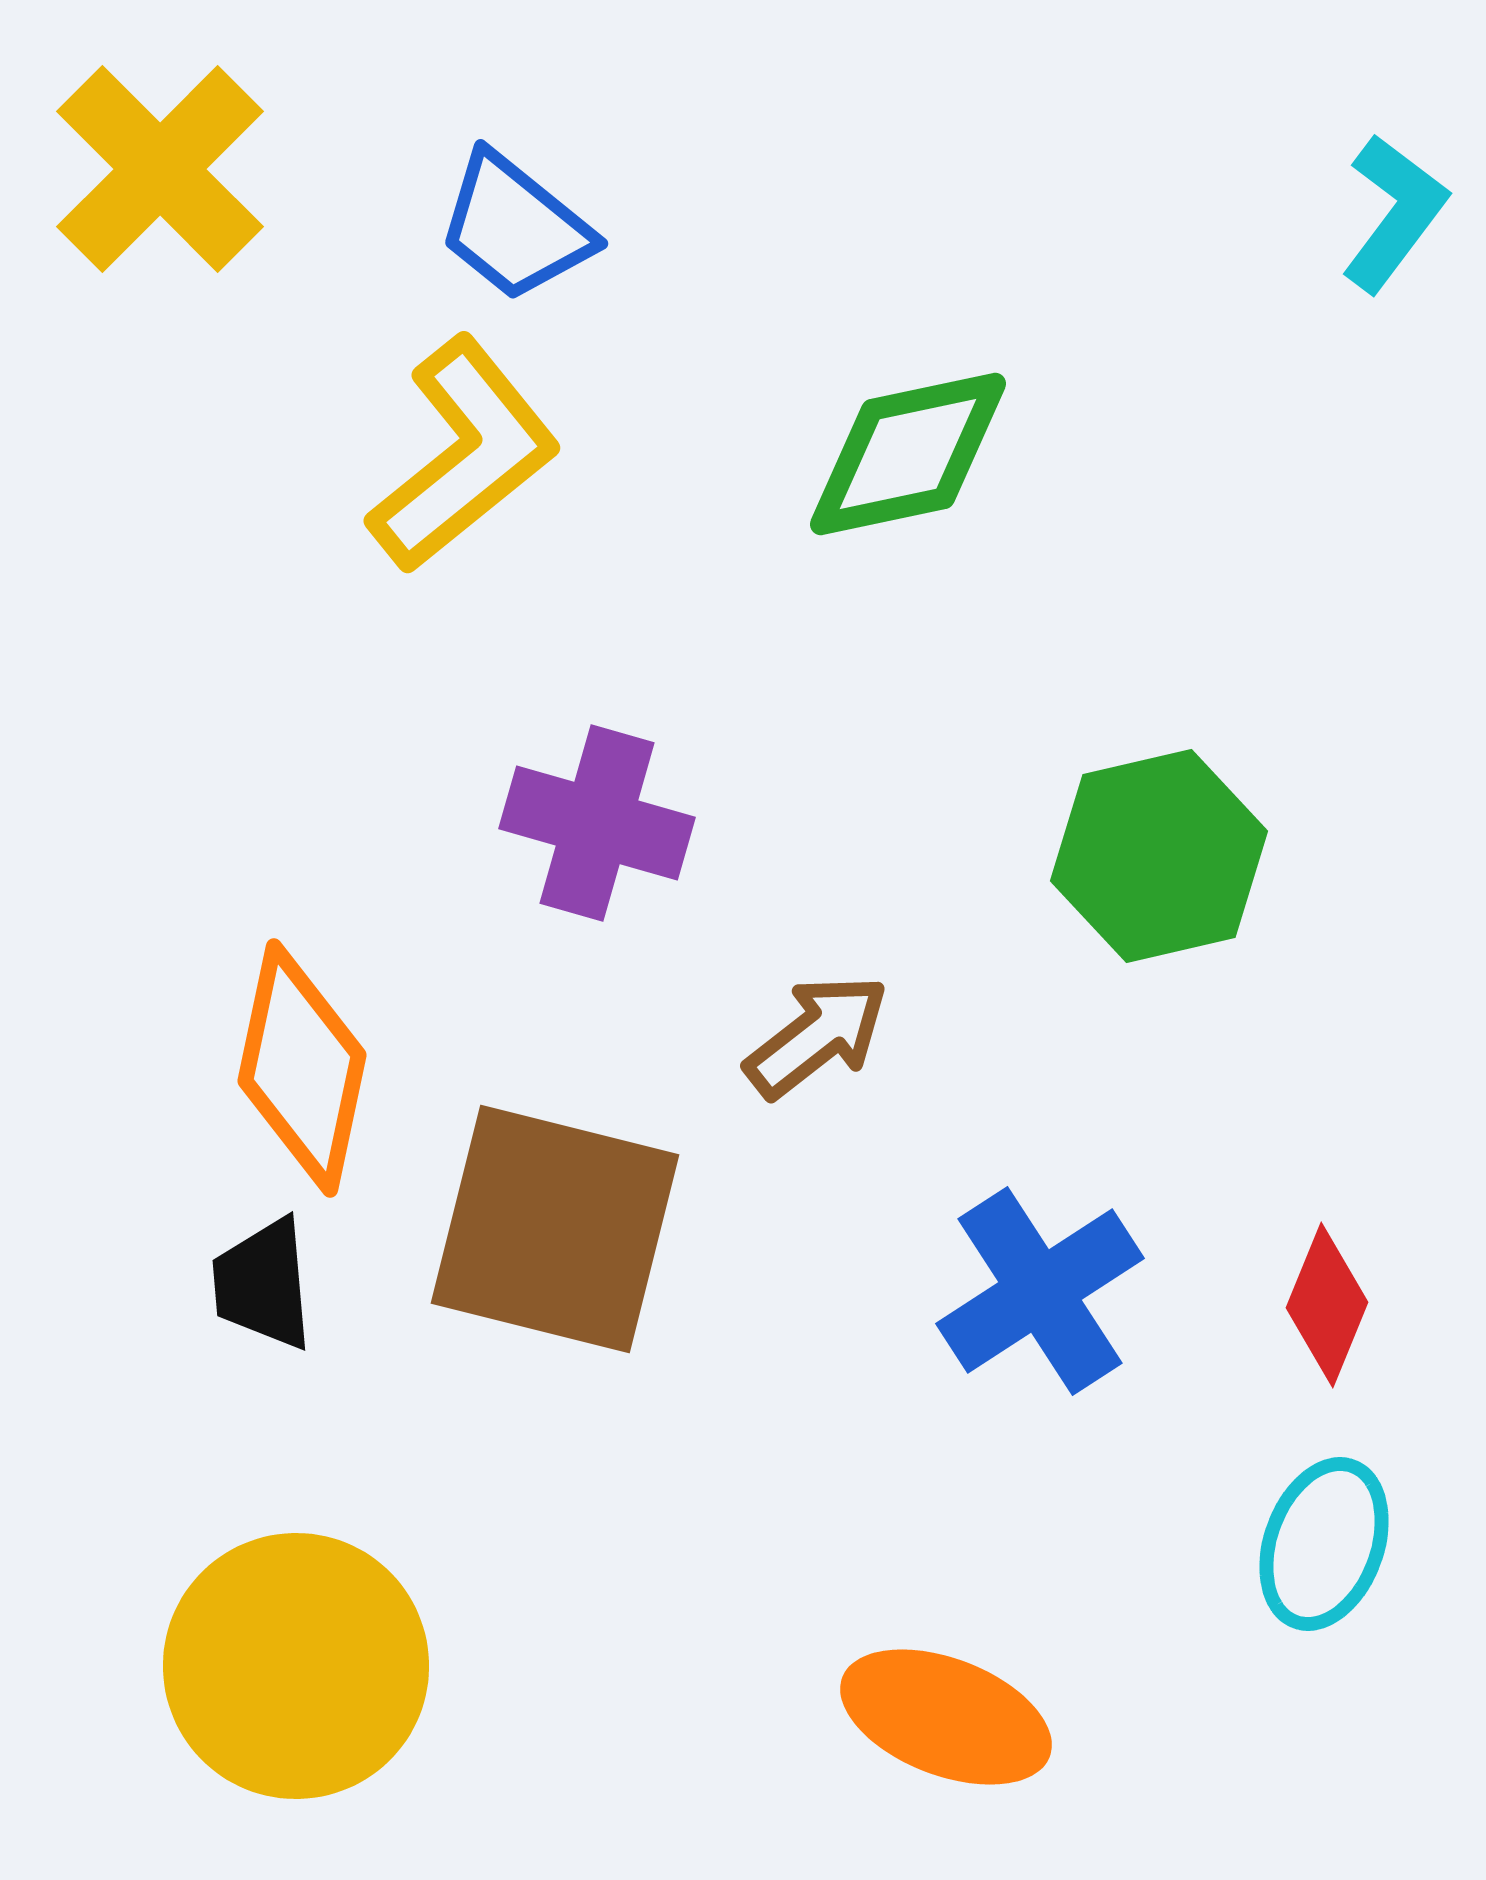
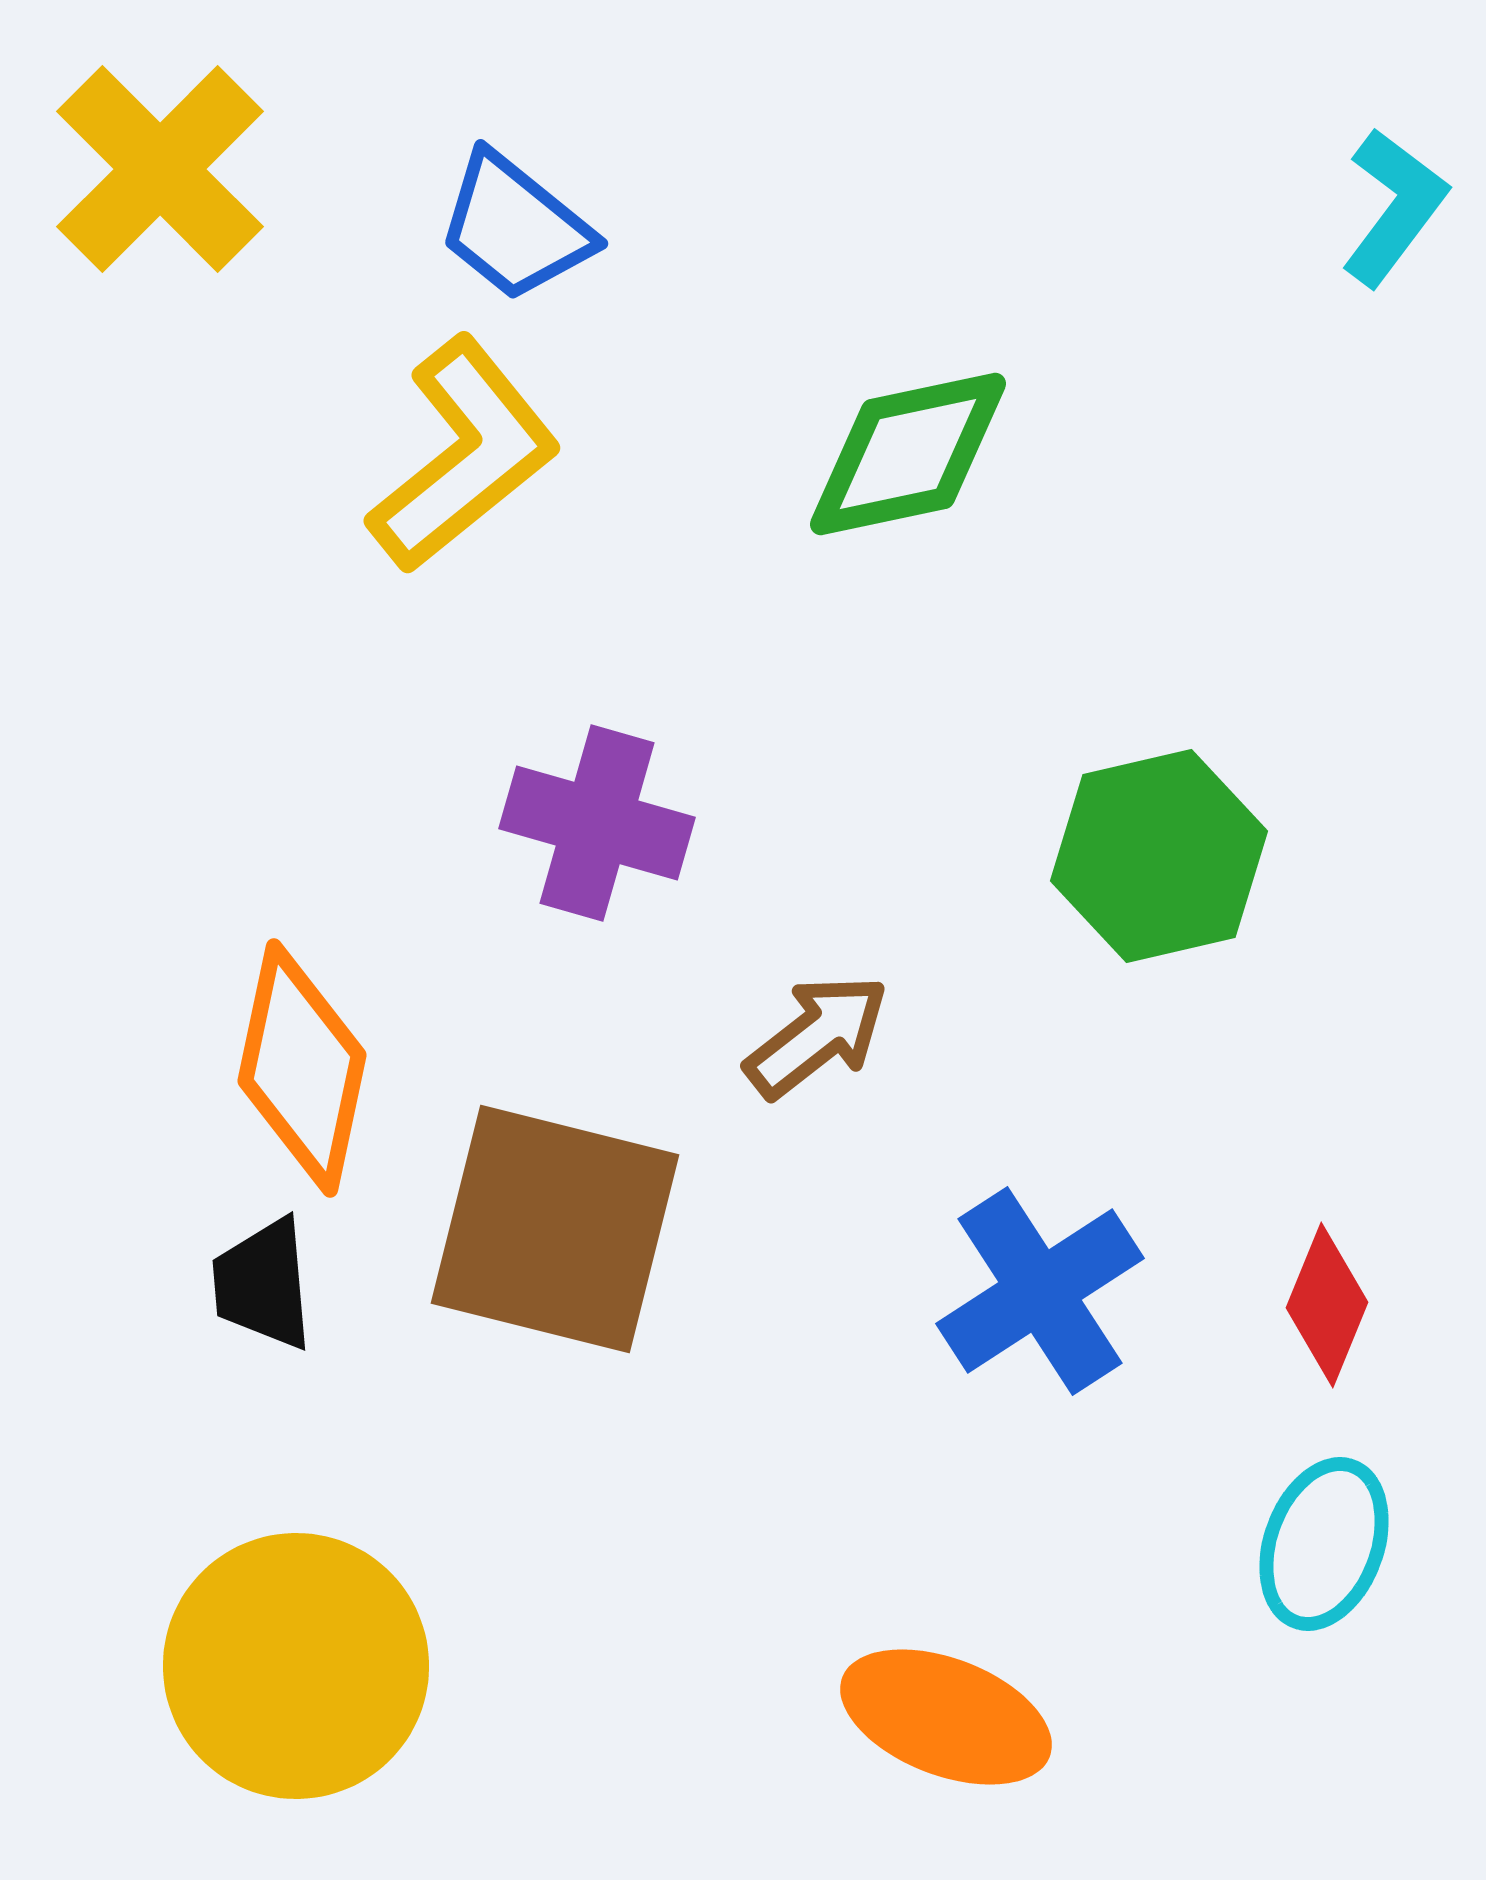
cyan L-shape: moved 6 px up
